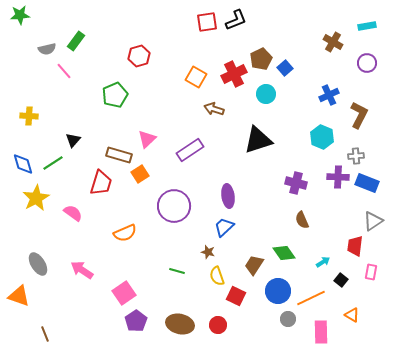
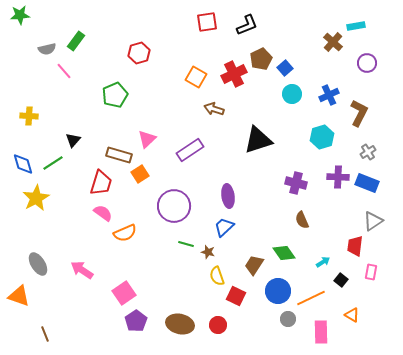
black L-shape at (236, 20): moved 11 px right, 5 px down
cyan rectangle at (367, 26): moved 11 px left
brown cross at (333, 42): rotated 12 degrees clockwise
red hexagon at (139, 56): moved 3 px up
cyan circle at (266, 94): moved 26 px right
brown L-shape at (359, 115): moved 2 px up
cyan hexagon at (322, 137): rotated 20 degrees clockwise
gray cross at (356, 156): moved 12 px right, 4 px up; rotated 28 degrees counterclockwise
pink semicircle at (73, 213): moved 30 px right
green line at (177, 271): moved 9 px right, 27 px up
